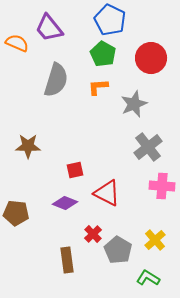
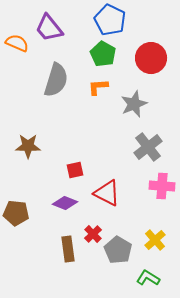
brown rectangle: moved 1 px right, 11 px up
